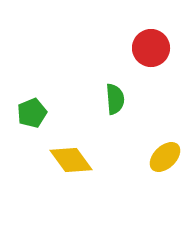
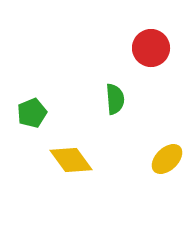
yellow ellipse: moved 2 px right, 2 px down
